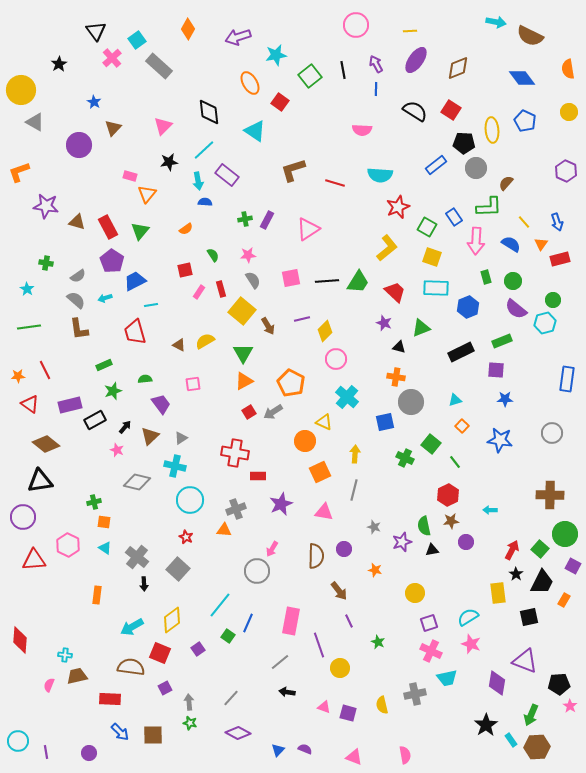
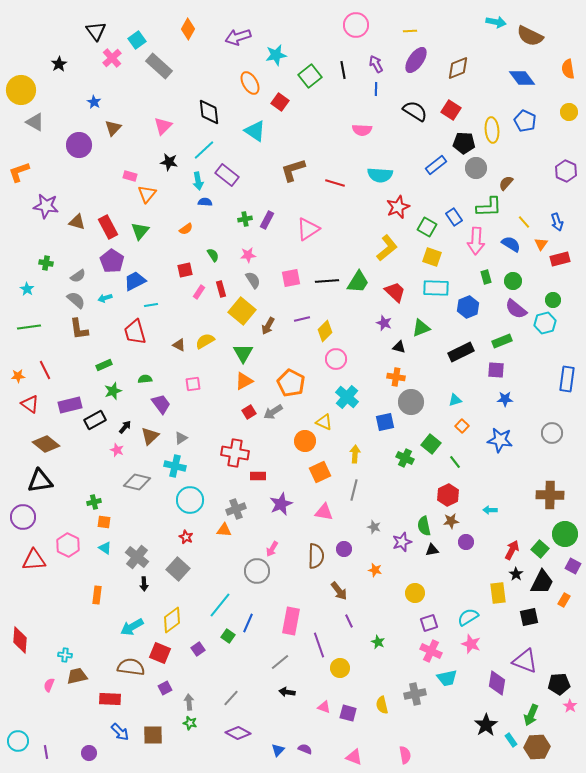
black star at (169, 162): rotated 18 degrees clockwise
brown arrow at (268, 326): rotated 60 degrees clockwise
